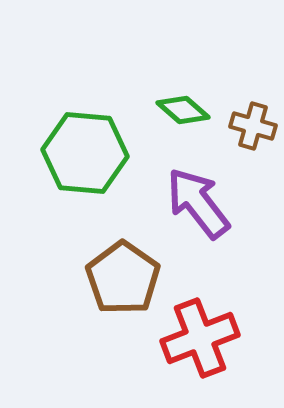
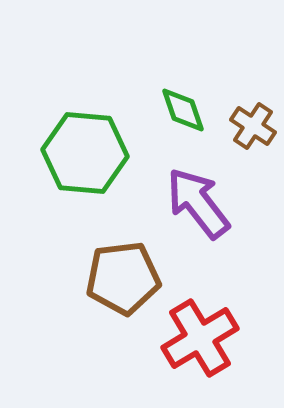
green diamond: rotated 30 degrees clockwise
brown cross: rotated 18 degrees clockwise
brown pentagon: rotated 30 degrees clockwise
red cross: rotated 10 degrees counterclockwise
